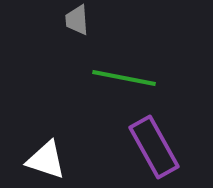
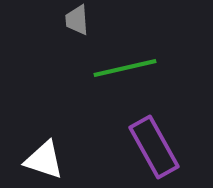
green line: moved 1 px right, 10 px up; rotated 24 degrees counterclockwise
white triangle: moved 2 px left
